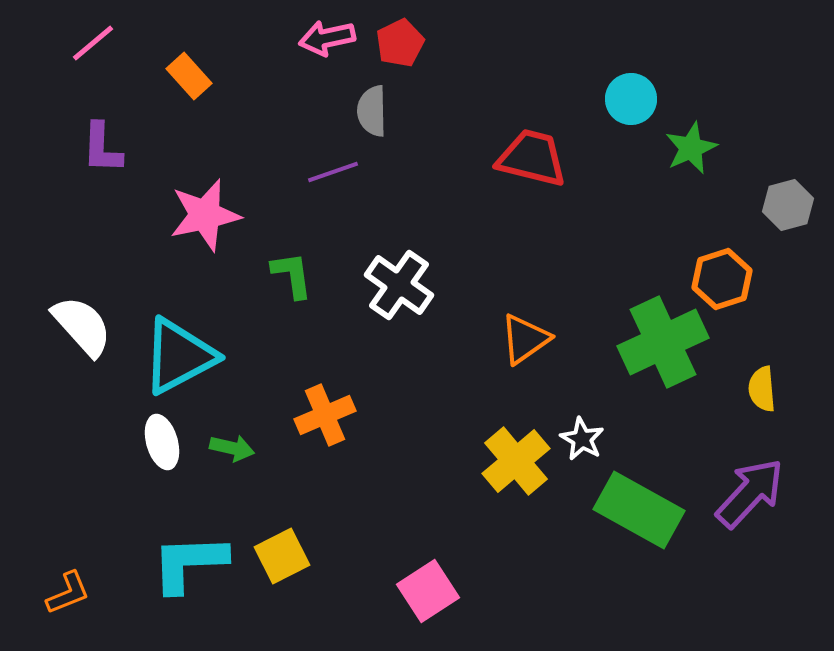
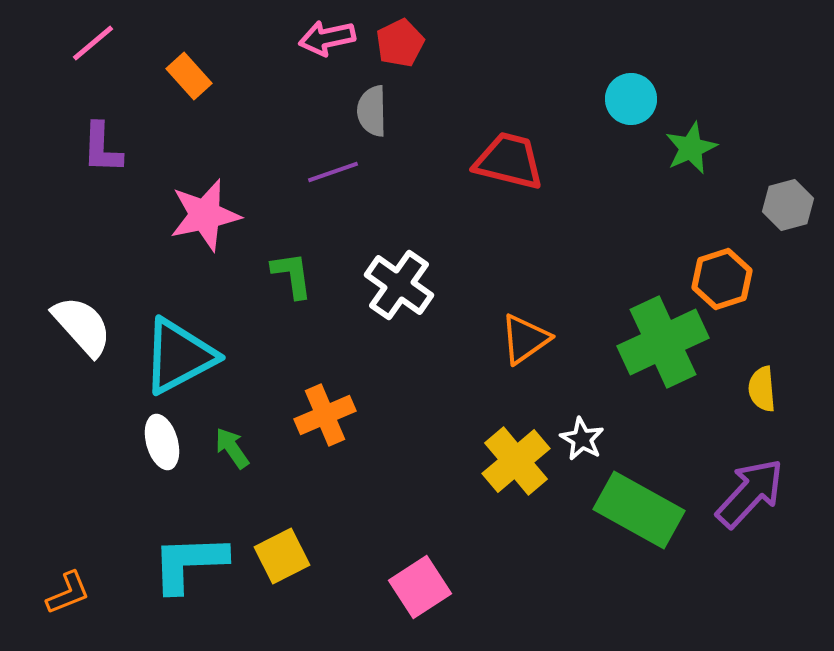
red trapezoid: moved 23 px left, 3 px down
green arrow: rotated 138 degrees counterclockwise
pink square: moved 8 px left, 4 px up
